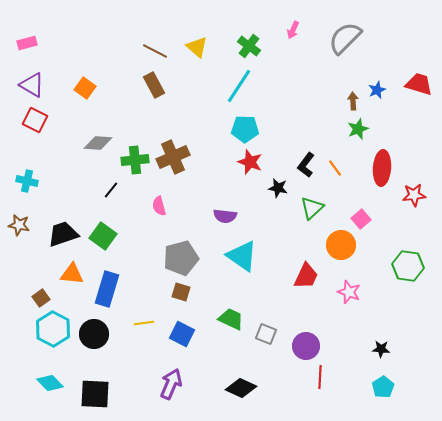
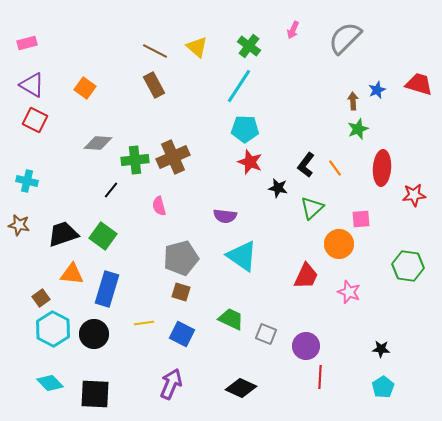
pink square at (361, 219): rotated 36 degrees clockwise
orange circle at (341, 245): moved 2 px left, 1 px up
